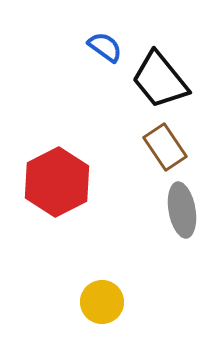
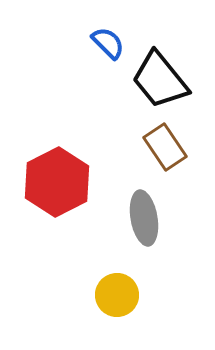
blue semicircle: moved 3 px right, 4 px up; rotated 9 degrees clockwise
gray ellipse: moved 38 px left, 8 px down
yellow circle: moved 15 px right, 7 px up
